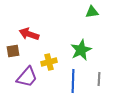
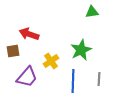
yellow cross: moved 2 px right, 1 px up; rotated 21 degrees counterclockwise
